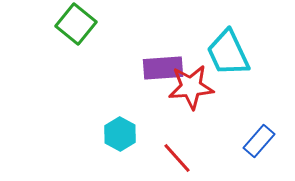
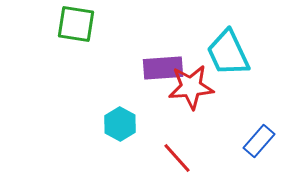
green square: rotated 30 degrees counterclockwise
cyan hexagon: moved 10 px up
